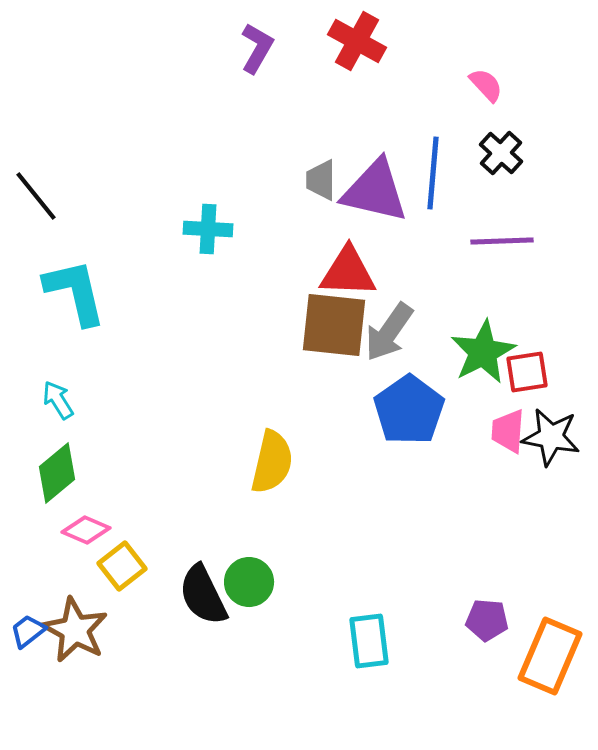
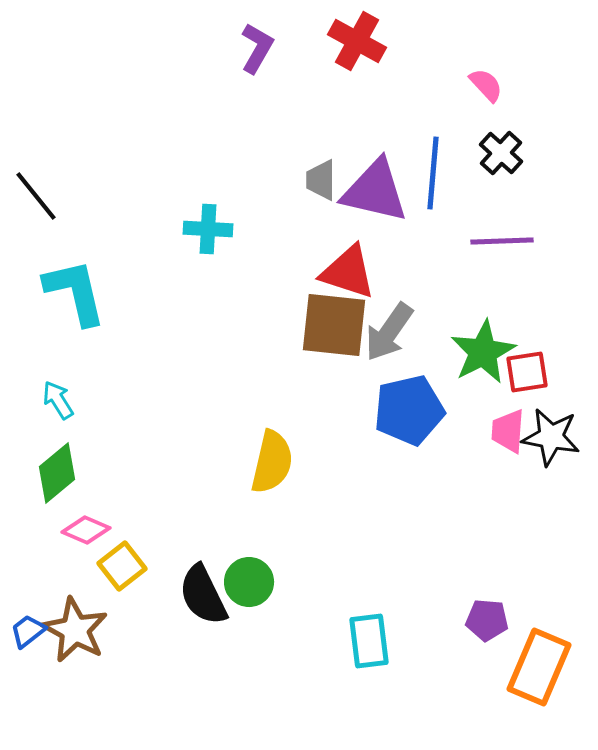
red triangle: rotated 16 degrees clockwise
blue pentagon: rotated 22 degrees clockwise
orange rectangle: moved 11 px left, 11 px down
